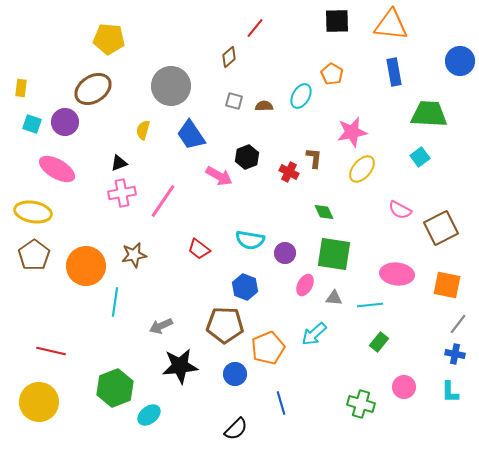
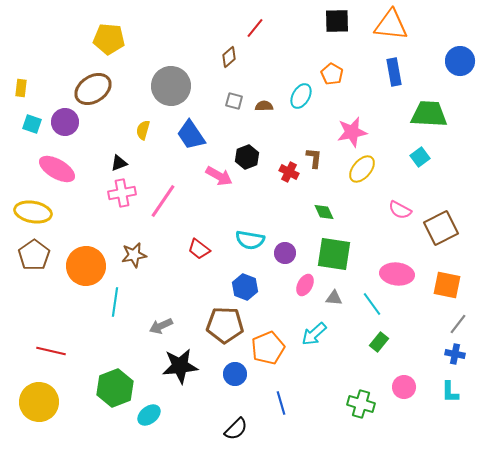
cyan line at (370, 305): moved 2 px right, 1 px up; rotated 60 degrees clockwise
